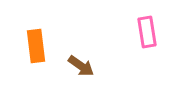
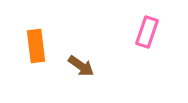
pink rectangle: rotated 28 degrees clockwise
